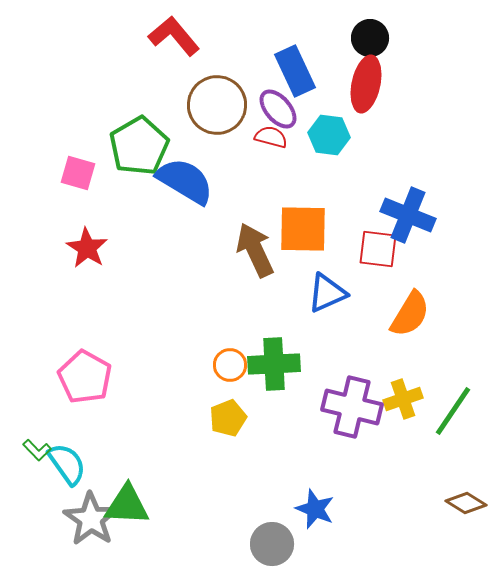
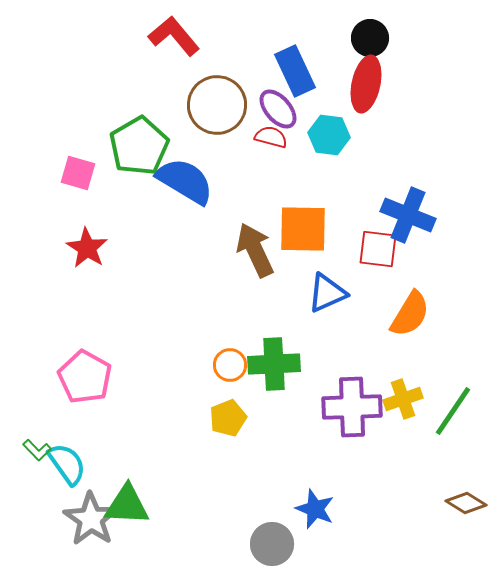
purple cross: rotated 16 degrees counterclockwise
